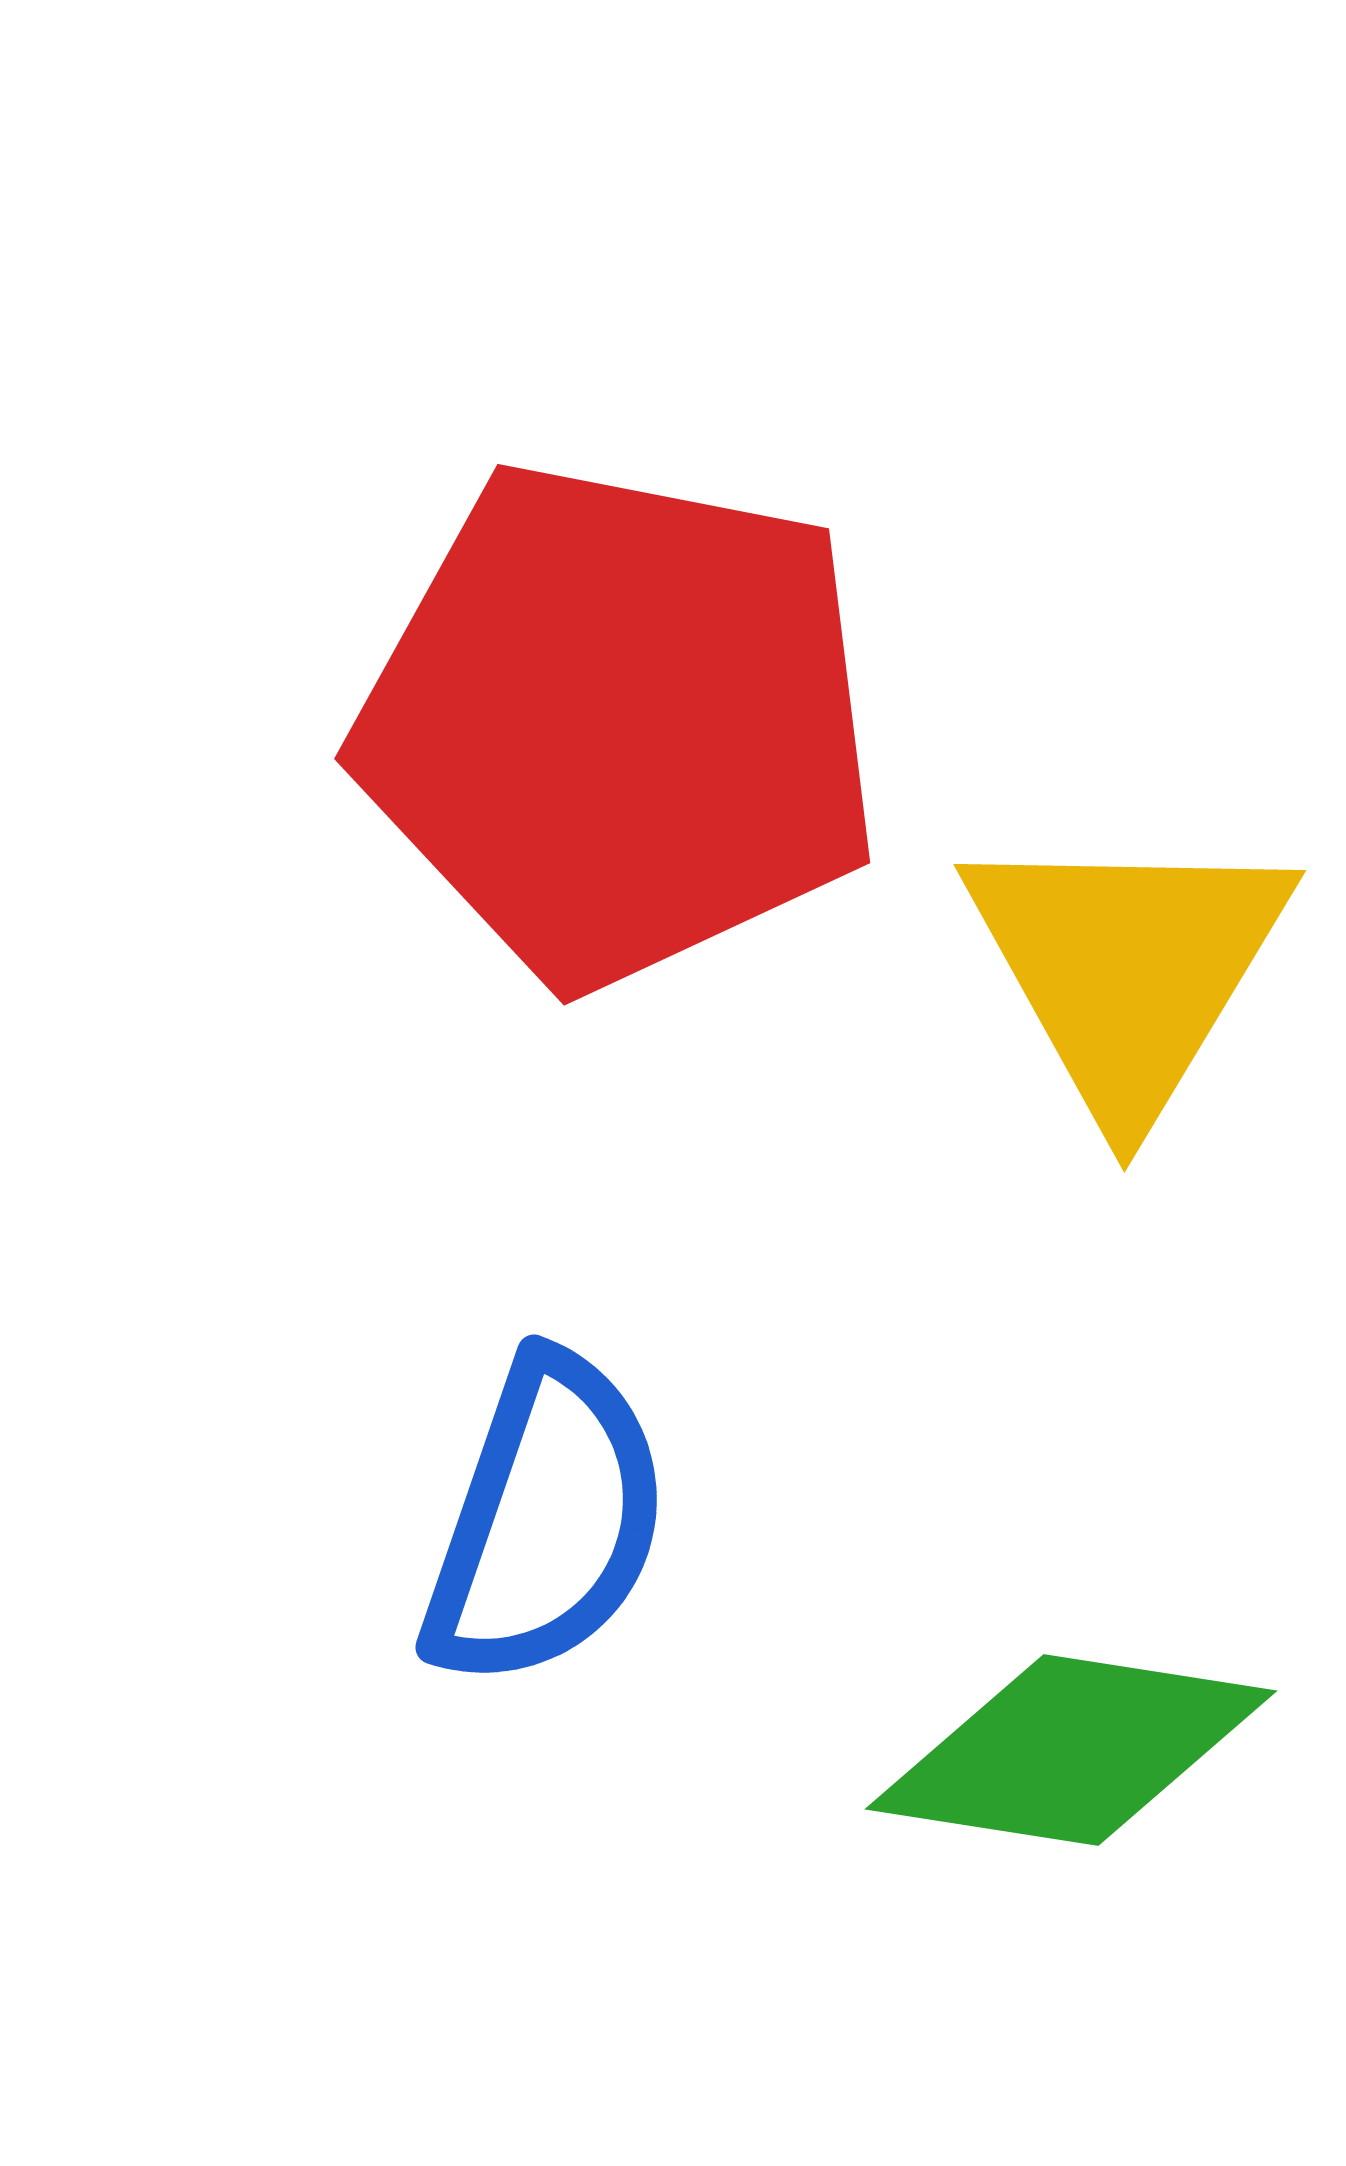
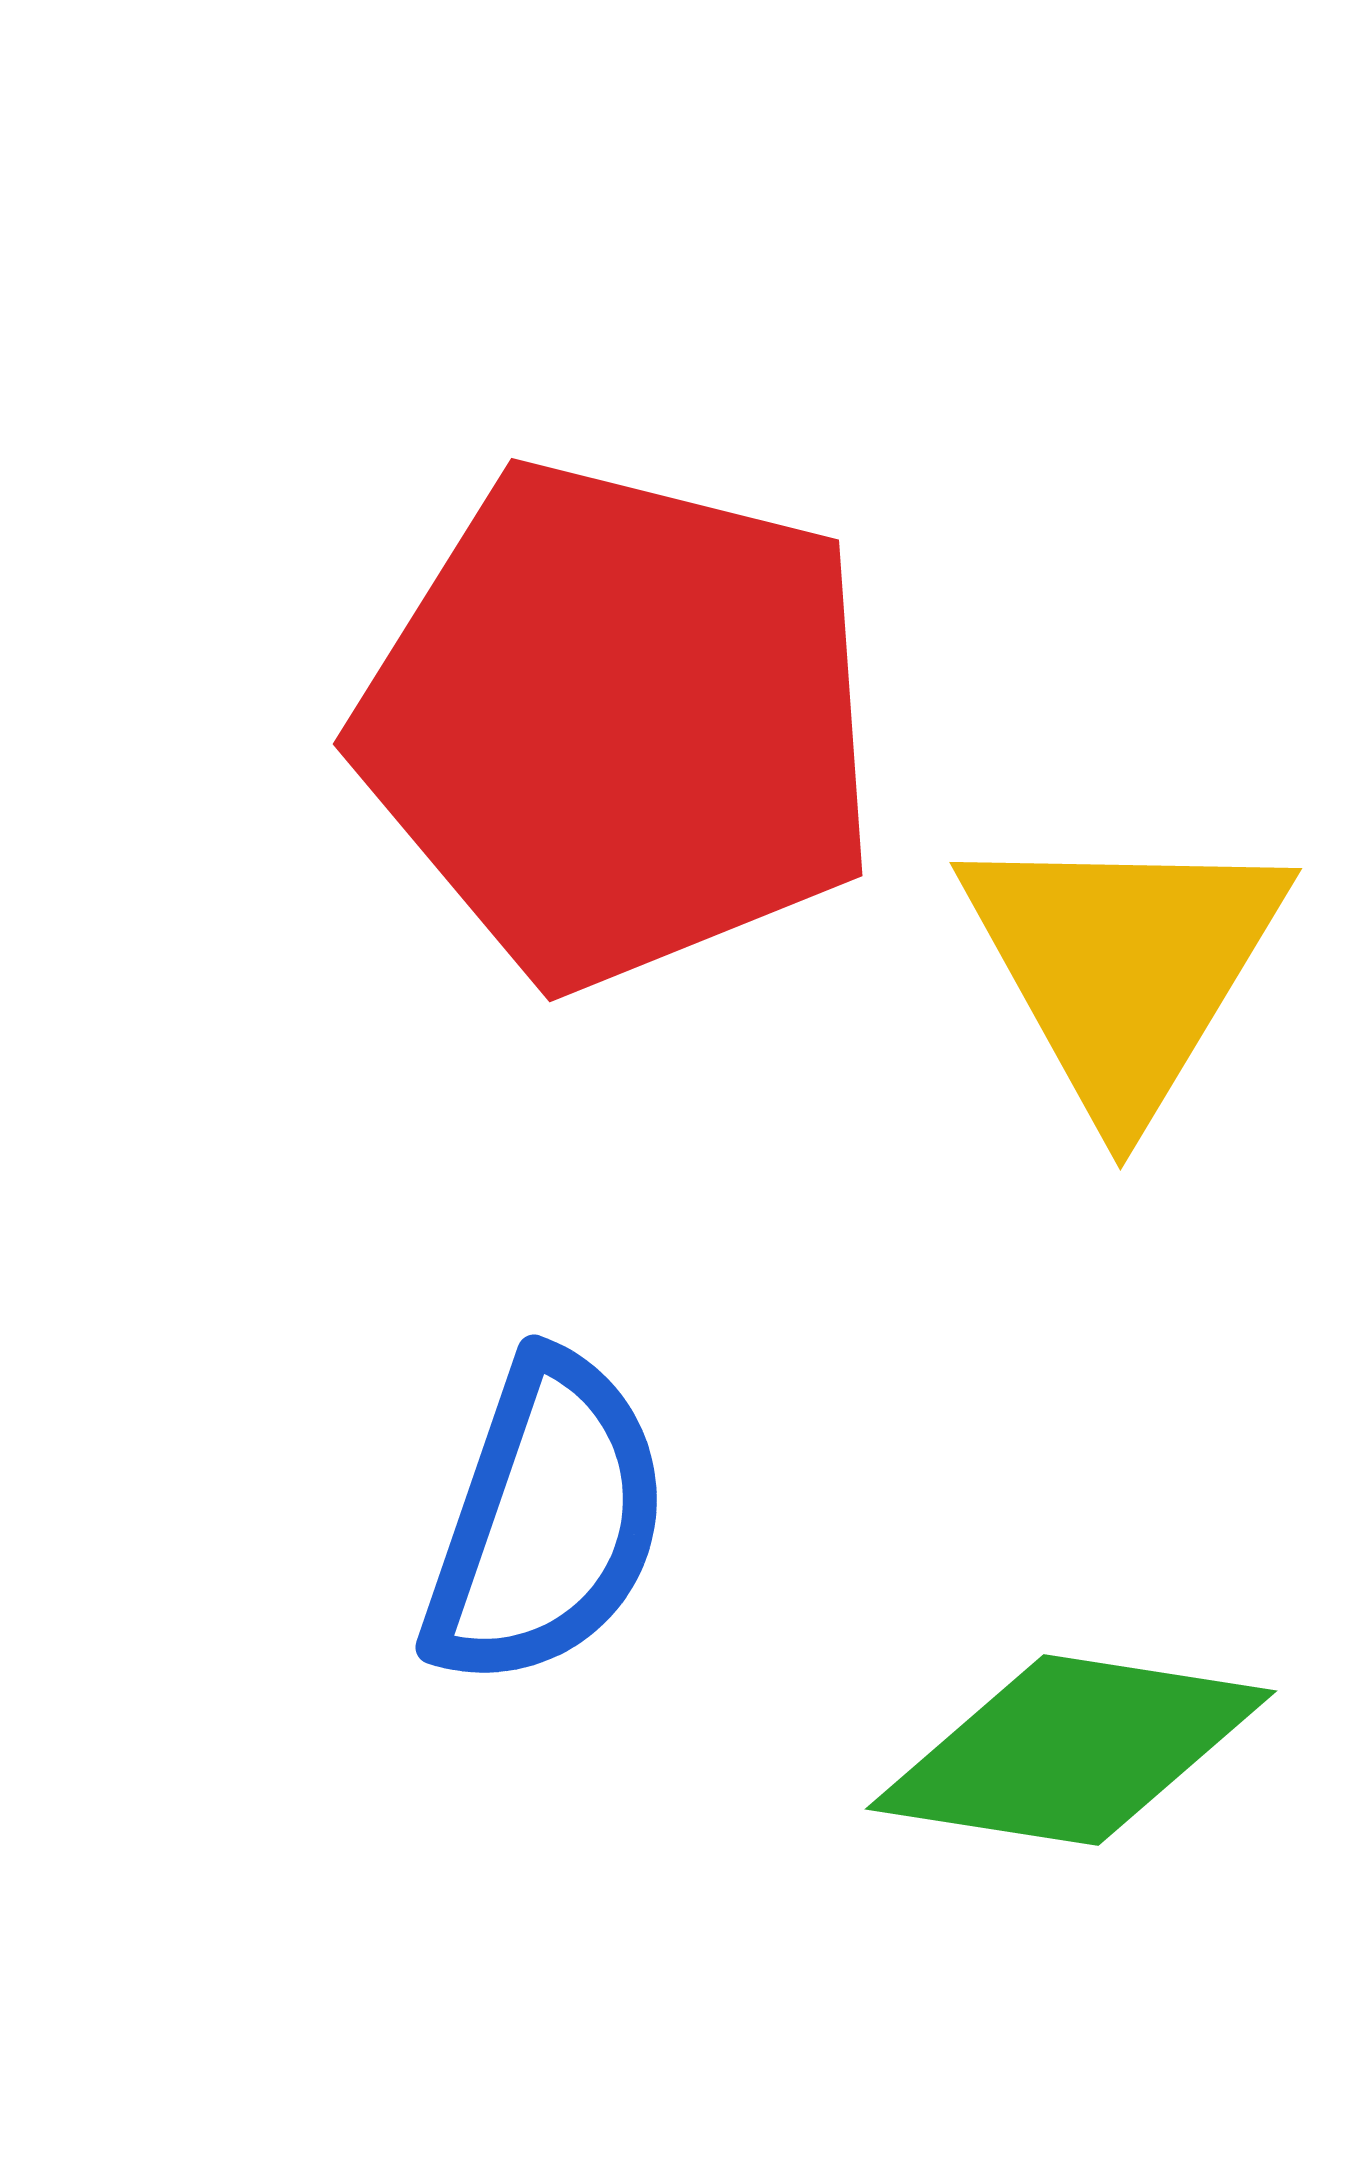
red pentagon: rotated 3 degrees clockwise
yellow triangle: moved 4 px left, 2 px up
